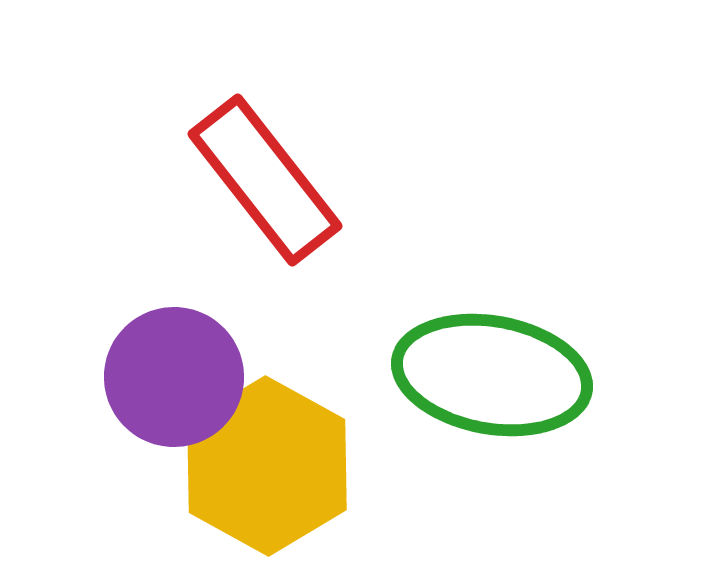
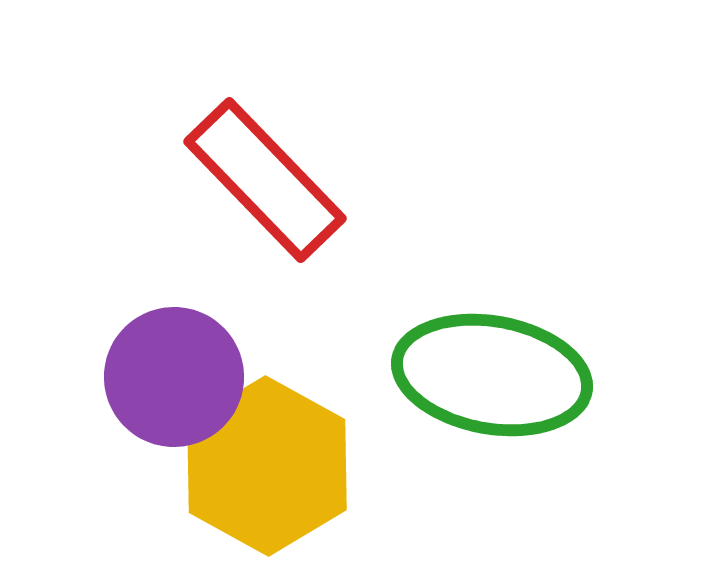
red rectangle: rotated 6 degrees counterclockwise
